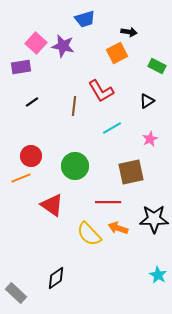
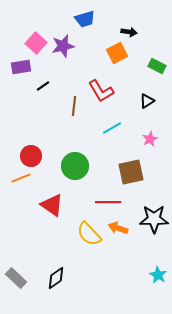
purple star: rotated 25 degrees counterclockwise
black line: moved 11 px right, 16 px up
gray rectangle: moved 15 px up
